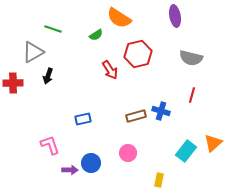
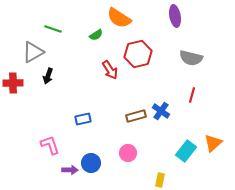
blue cross: rotated 18 degrees clockwise
yellow rectangle: moved 1 px right
